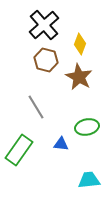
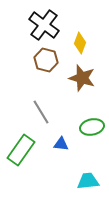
black cross: rotated 12 degrees counterclockwise
yellow diamond: moved 1 px up
brown star: moved 3 px right, 1 px down; rotated 12 degrees counterclockwise
gray line: moved 5 px right, 5 px down
green ellipse: moved 5 px right
green rectangle: moved 2 px right
cyan trapezoid: moved 1 px left, 1 px down
